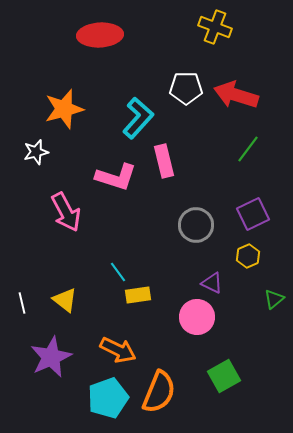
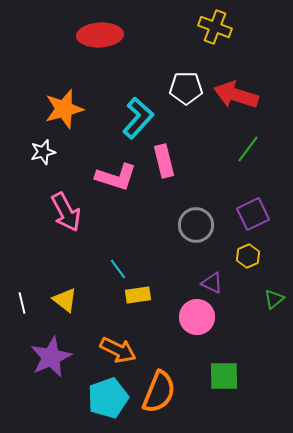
white star: moved 7 px right
cyan line: moved 3 px up
green square: rotated 28 degrees clockwise
